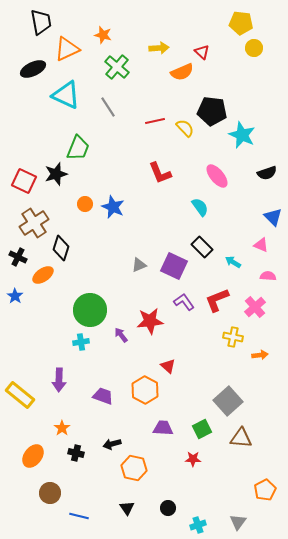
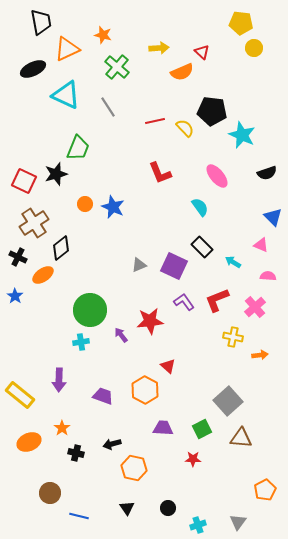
black diamond at (61, 248): rotated 35 degrees clockwise
orange ellipse at (33, 456): moved 4 px left, 14 px up; rotated 30 degrees clockwise
